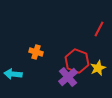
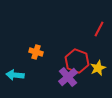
cyan arrow: moved 2 px right, 1 px down
